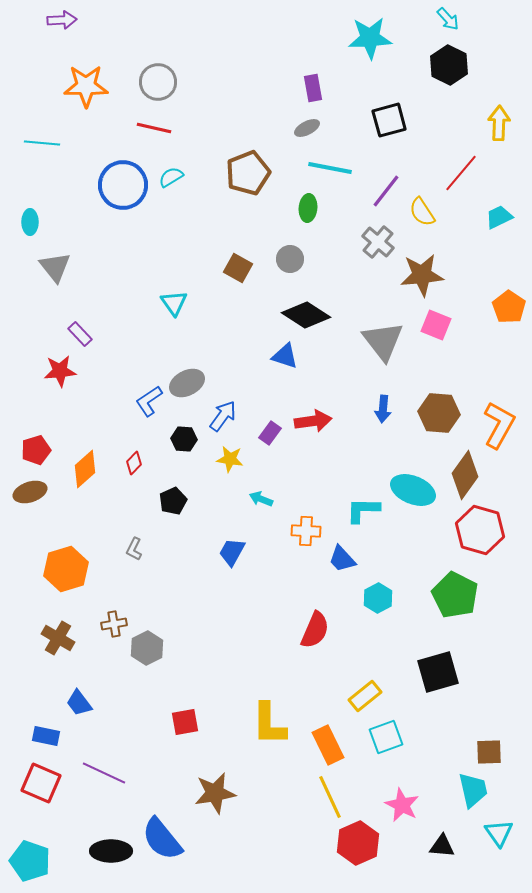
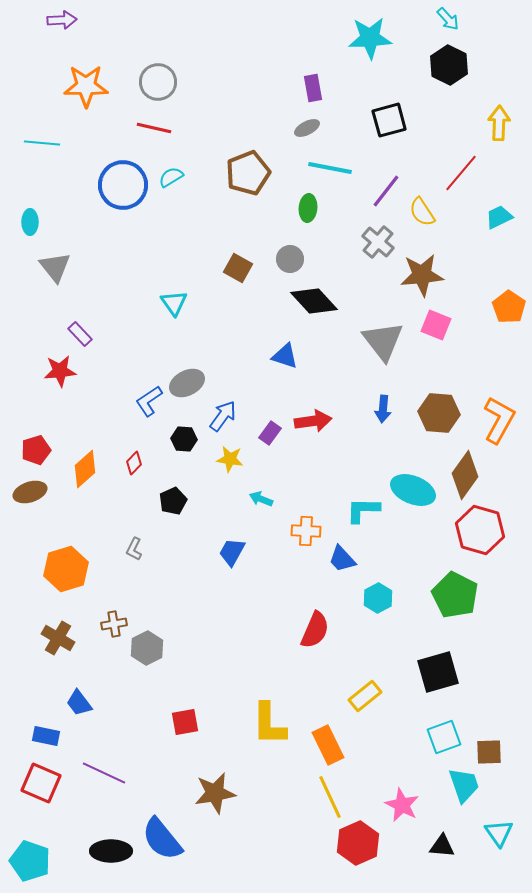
black diamond at (306, 315): moved 8 px right, 14 px up; rotated 15 degrees clockwise
orange L-shape at (499, 425): moved 5 px up
cyan square at (386, 737): moved 58 px right
cyan trapezoid at (473, 790): moved 9 px left, 5 px up; rotated 6 degrees counterclockwise
